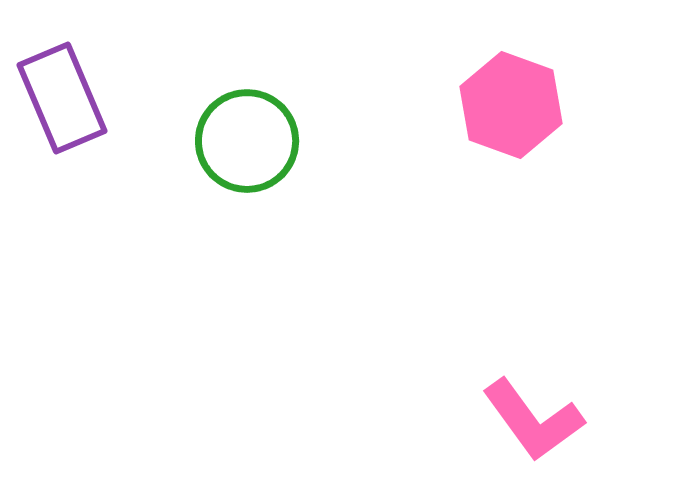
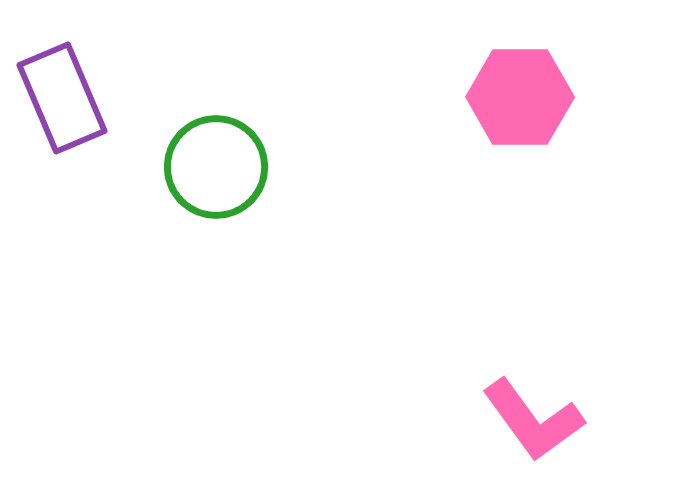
pink hexagon: moved 9 px right, 8 px up; rotated 20 degrees counterclockwise
green circle: moved 31 px left, 26 px down
